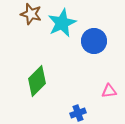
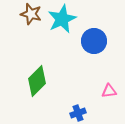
cyan star: moved 4 px up
